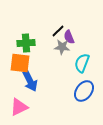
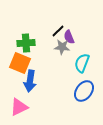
orange square: rotated 15 degrees clockwise
blue arrow: rotated 35 degrees clockwise
